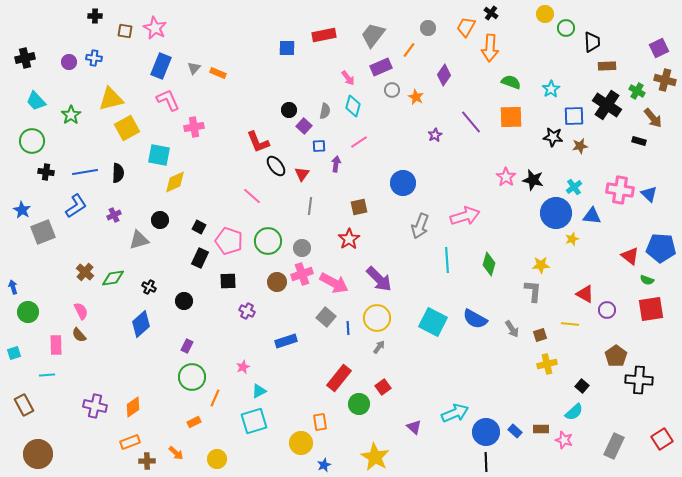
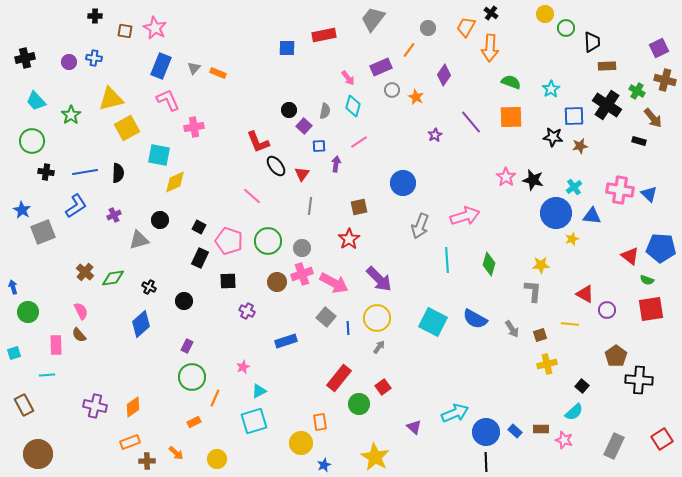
gray trapezoid at (373, 35): moved 16 px up
